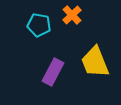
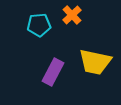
cyan pentagon: rotated 15 degrees counterclockwise
yellow trapezoid: rotated 56 degrees counterclockwise
